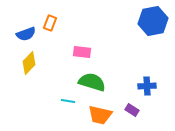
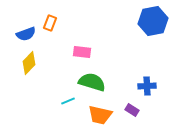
cyan line: rotated 32 degrees counterclockwise
